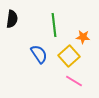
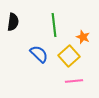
black semicircle: moved 1 px right, 3 px down
orange star: rotated 16 degrees clockwise
blue semicircle: rotated 12 degrees counterclockwise
pink line: rotated 36 degrees counterclockwise
